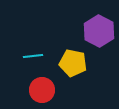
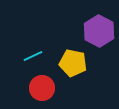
cyan line: rotated 18 degrees counterclockwise
red circle: moved 2 px up
